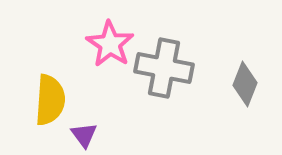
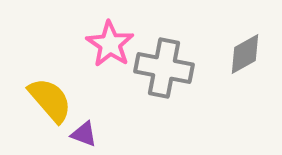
gray diamond: moved 30 px up; rotated 39 degrees clockwise
yellow semicircle: rotated 45 degrees counterclockwise
purple triangle: moved 1 px up; rotated 32 degrees counterclockwise
